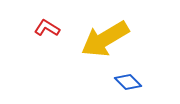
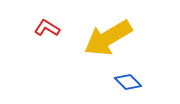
yellow arrow: moved 3 px right, 1 px up
